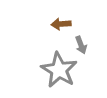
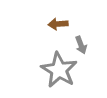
brown arrow: moved 3 px left
